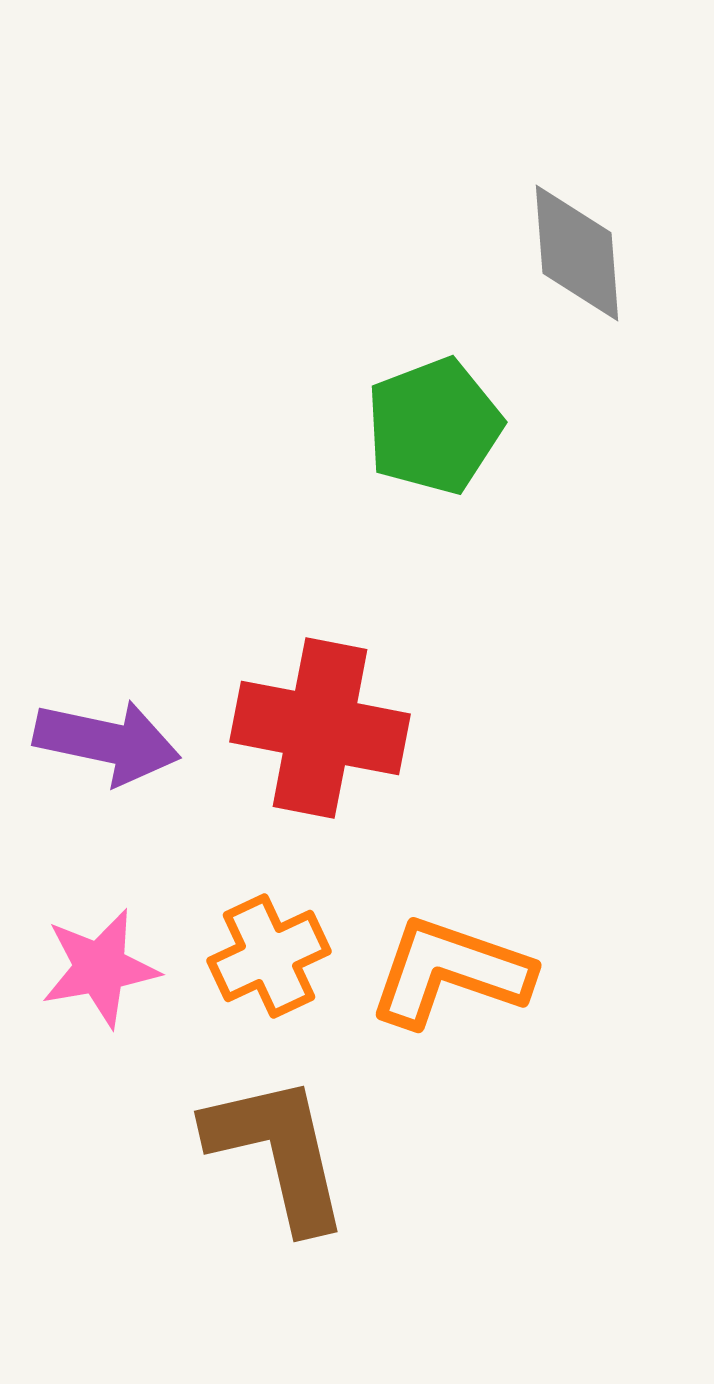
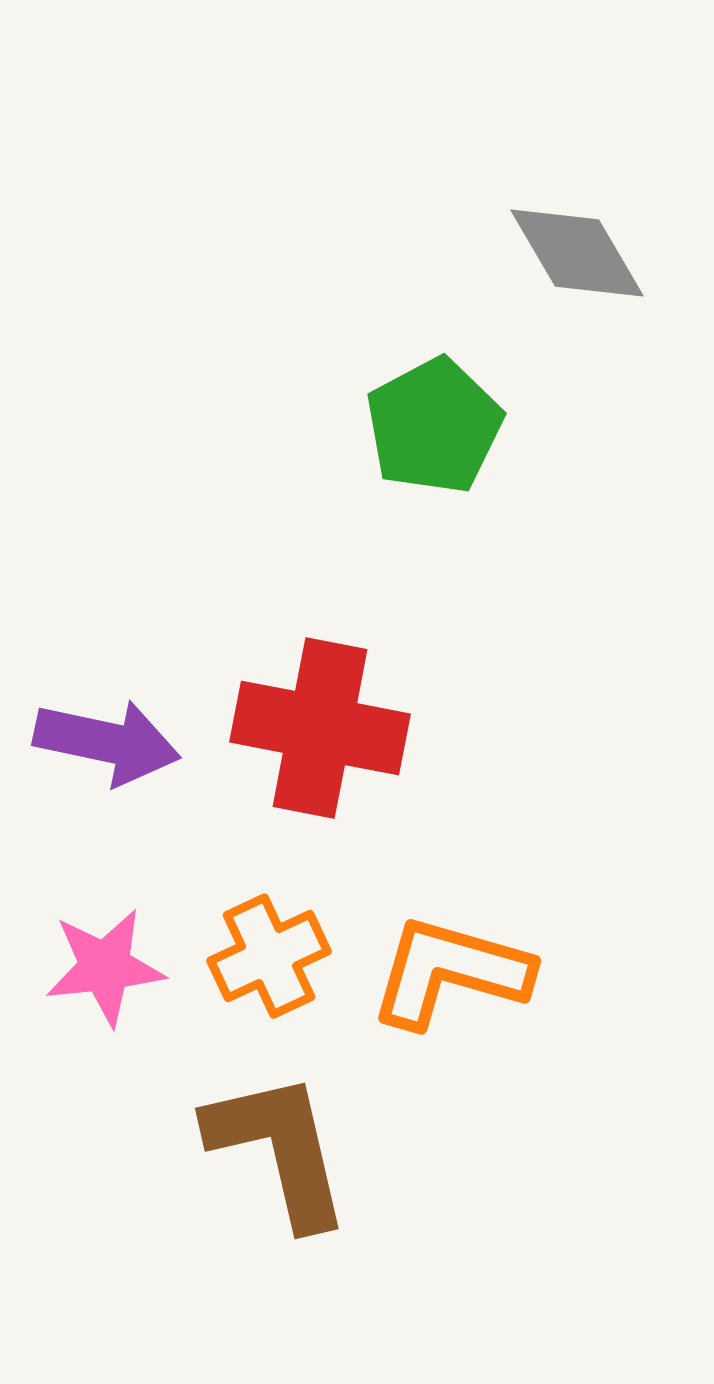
gray diamond: rotated 26 degrees counterclockwise
green pentagon: rotated 7 degrees counterclockwise
pink star: moved 5 px right, 1 px up; rotated 4 degrees clockwise
orange L-shape: rotated 3 degrees counterclockwise
brown L-shape: moved 1 px right, 3 px up
